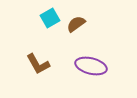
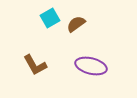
brown L-shape: moved 3 px left, 1 px down
